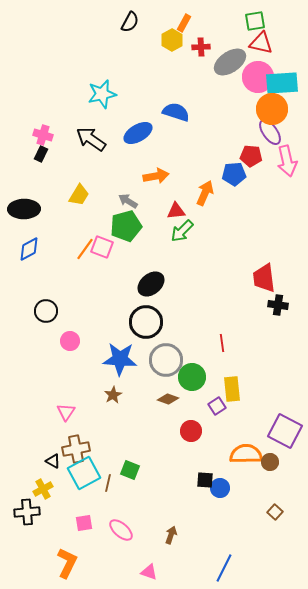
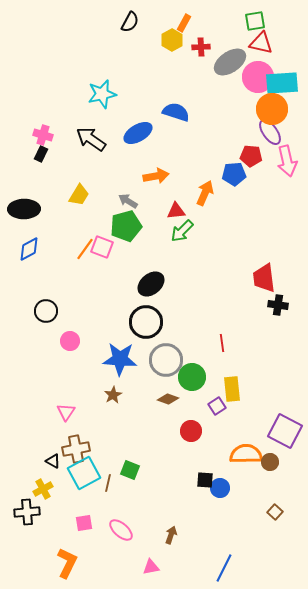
pink triangle at (149, 572): moved 2 px right, 5 px up; rotated 30 degrees counterclockwise
